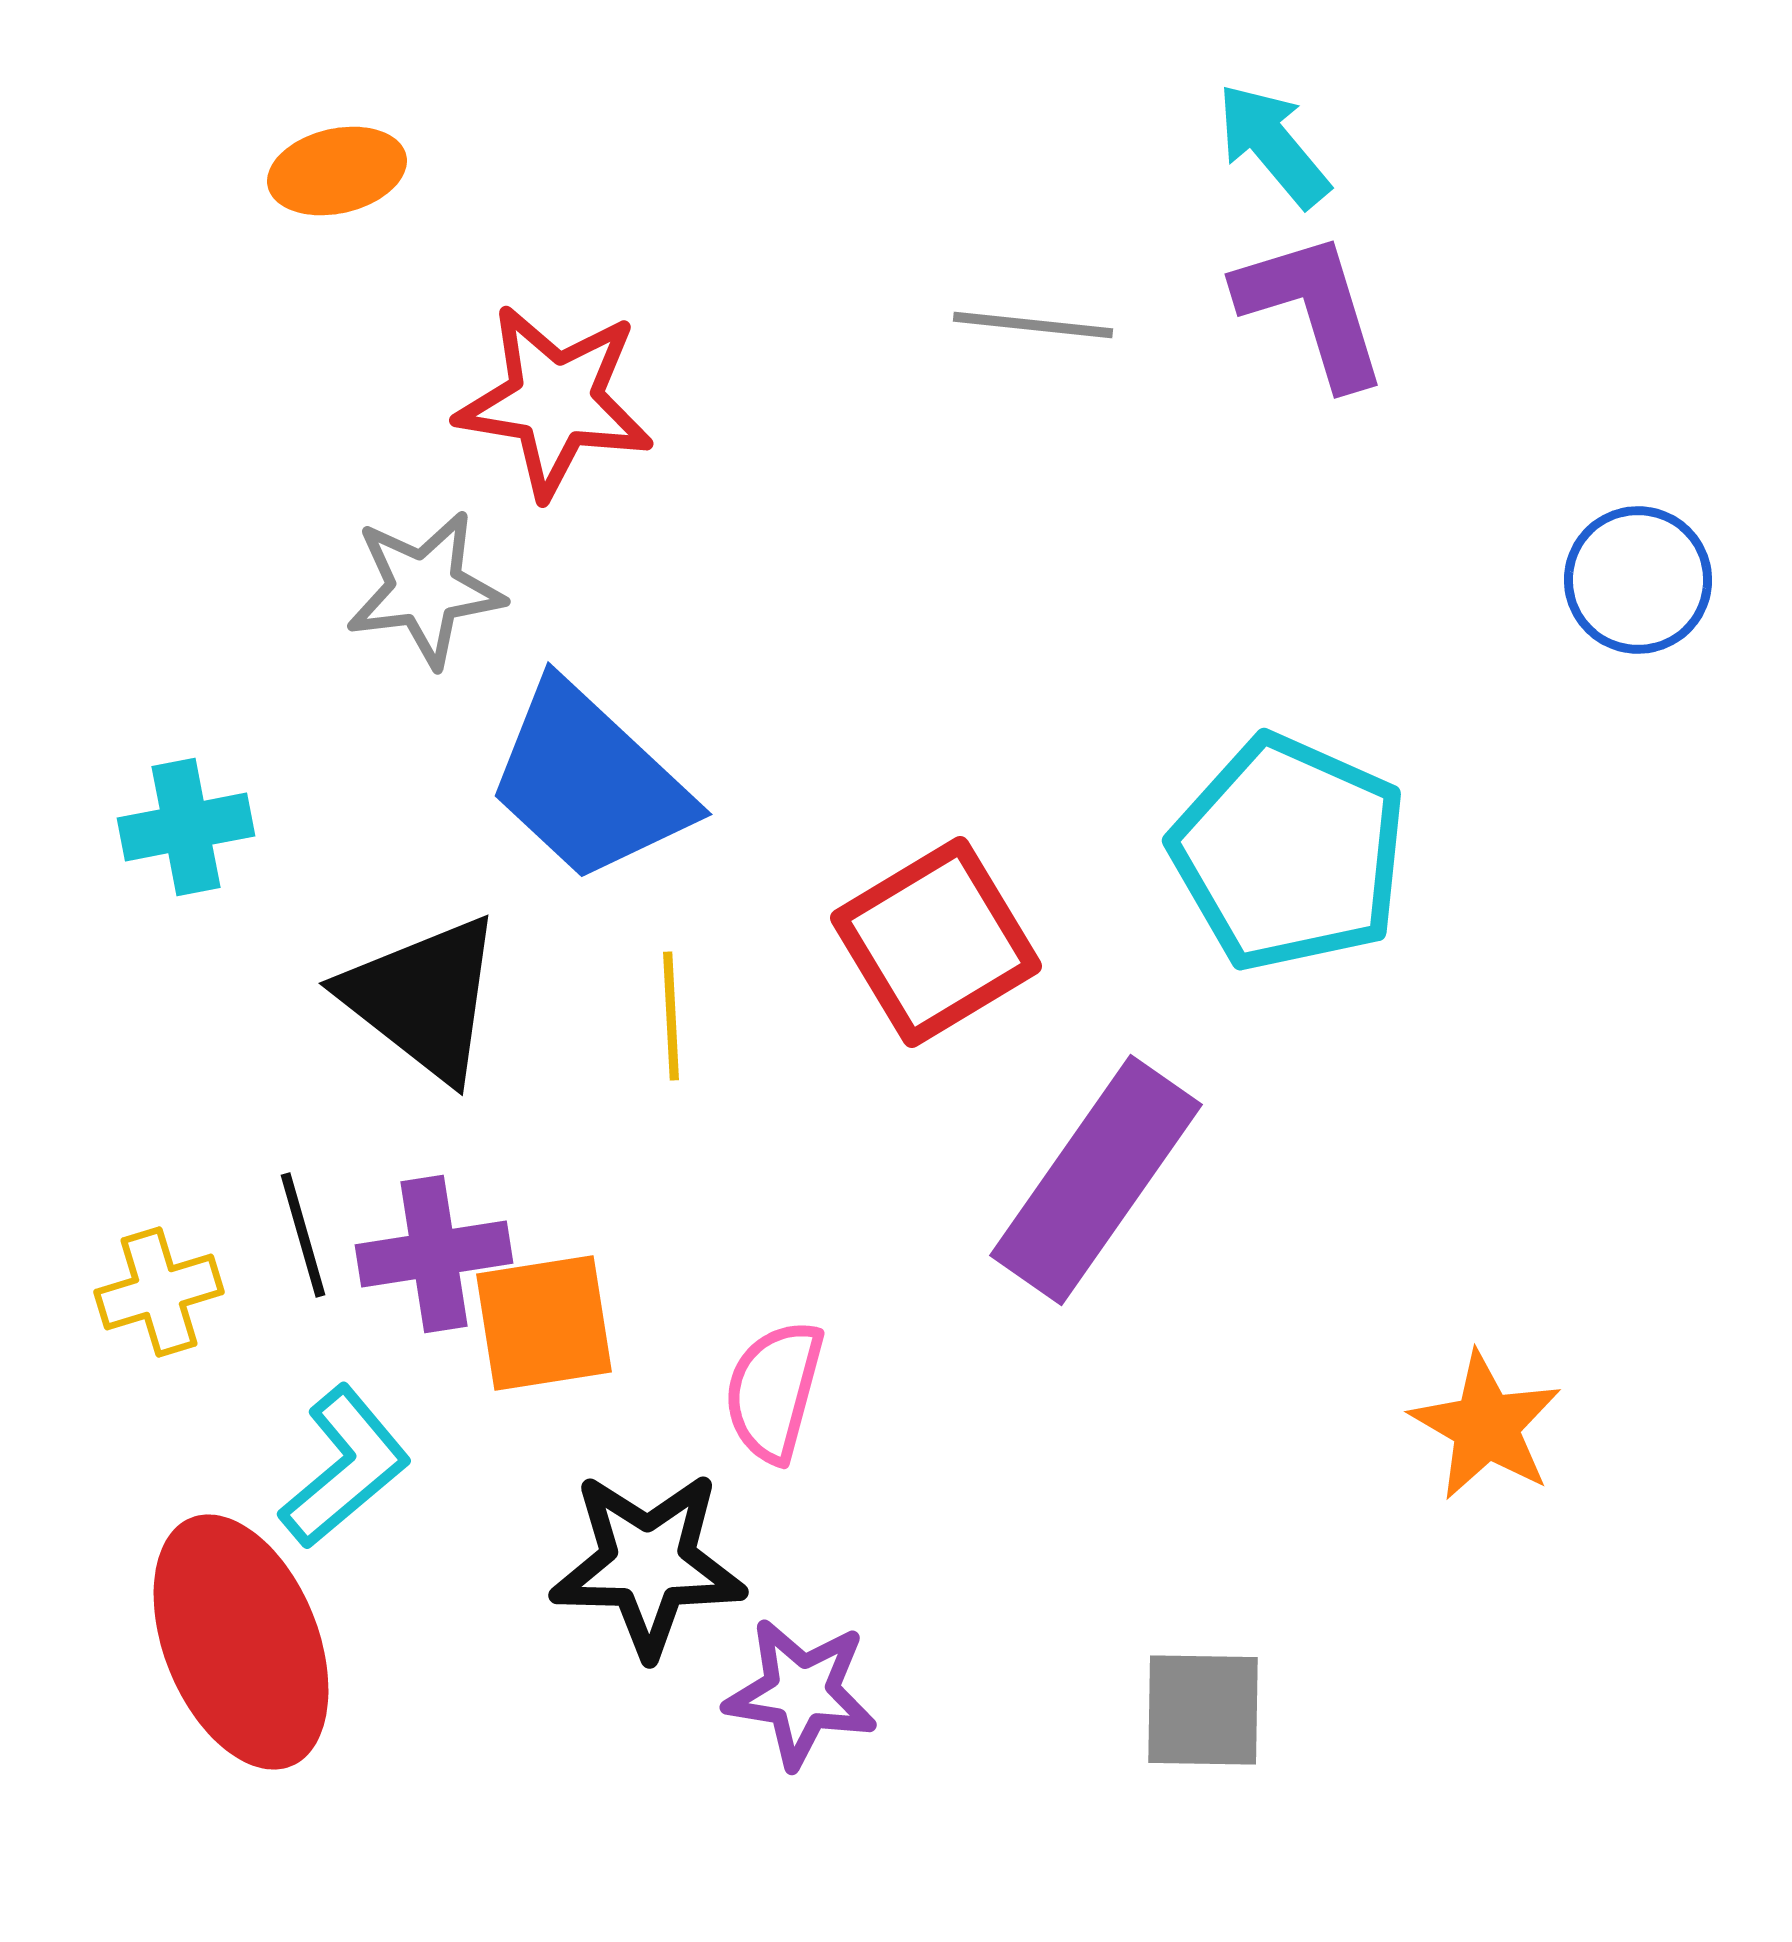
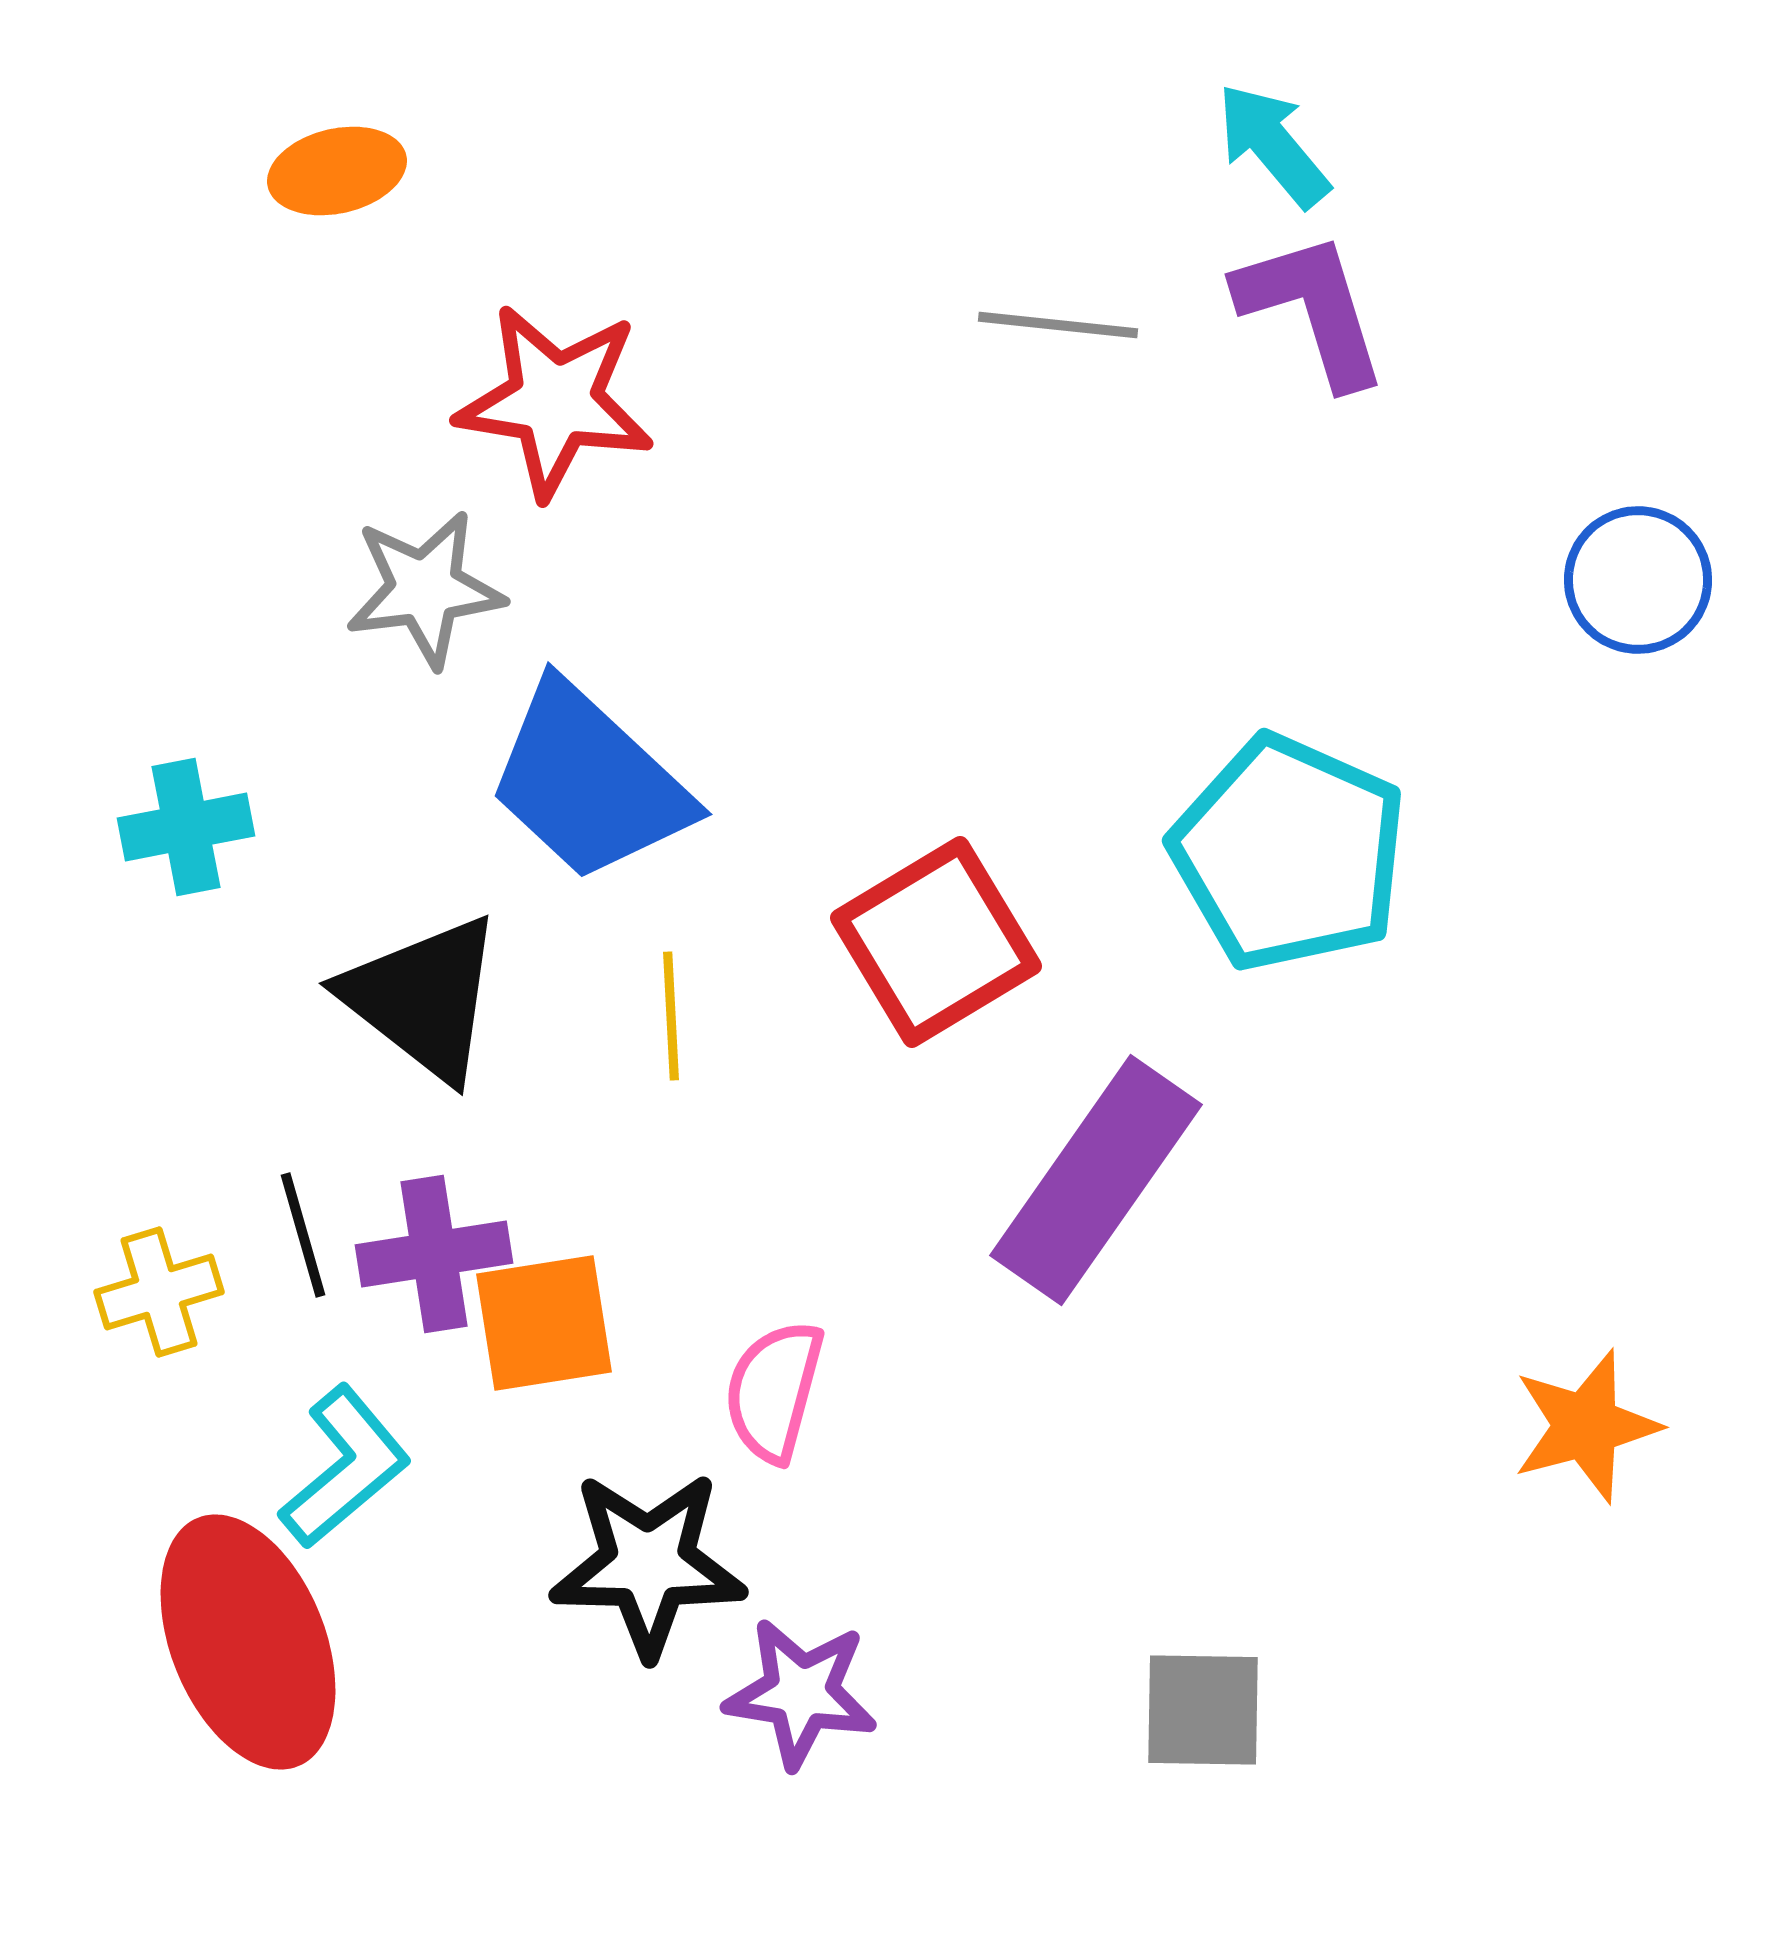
gray line: moved 25 px right
orange star: moved 100 px right; rotated 27 degrees clockwise
red ellipse: moved 7 px right
